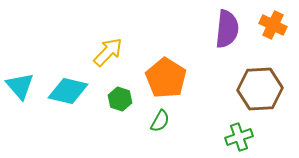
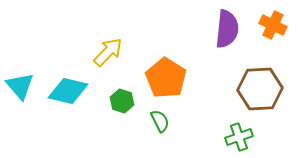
green hexagon: moved 2 px right, 2 px down
green semicircle: rotated 55 degrees counterclockwise
